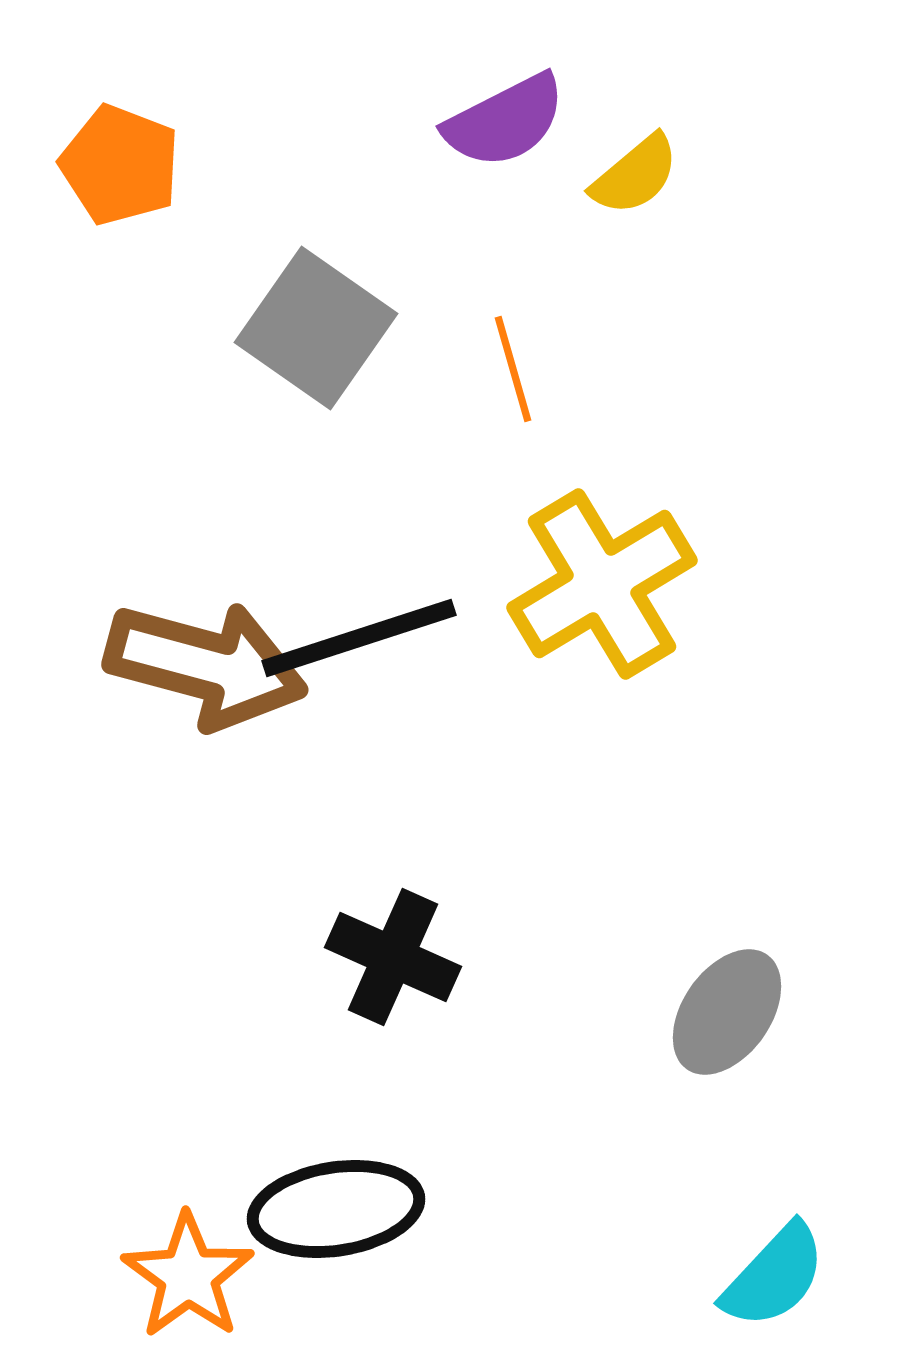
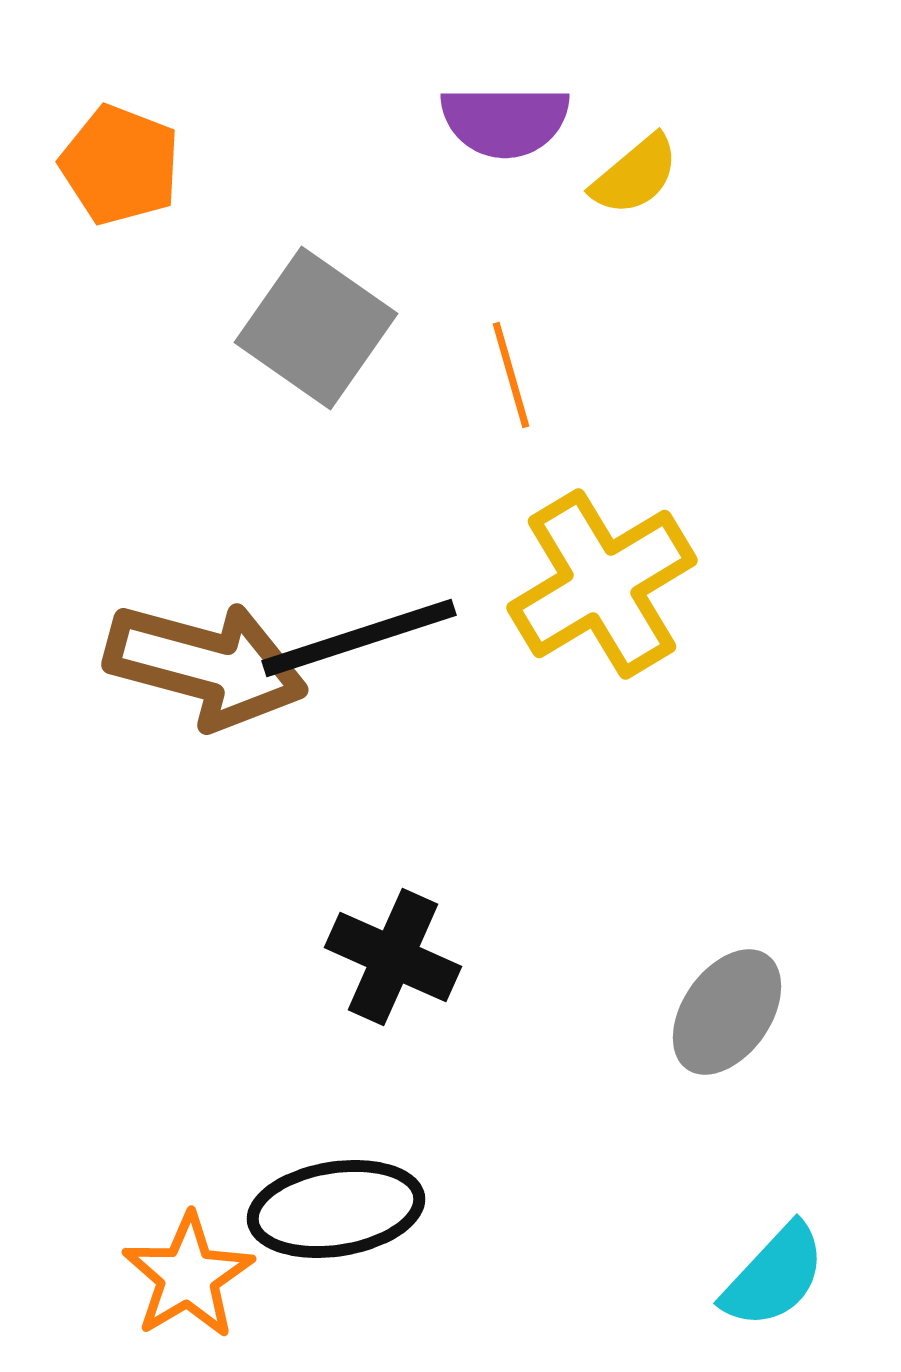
purple semicircle: rotated 27 degrees clockwise
orange line: moved 2 px left, 6 px down
orange star: rotated 5 degrees clockwise
